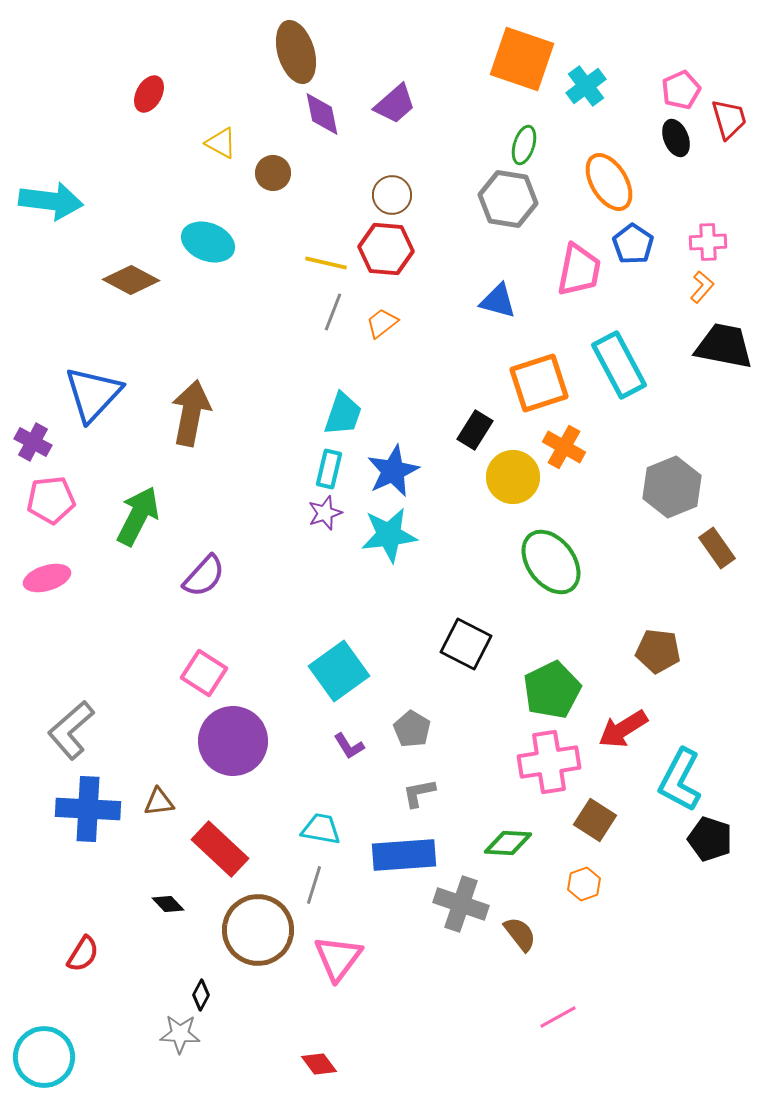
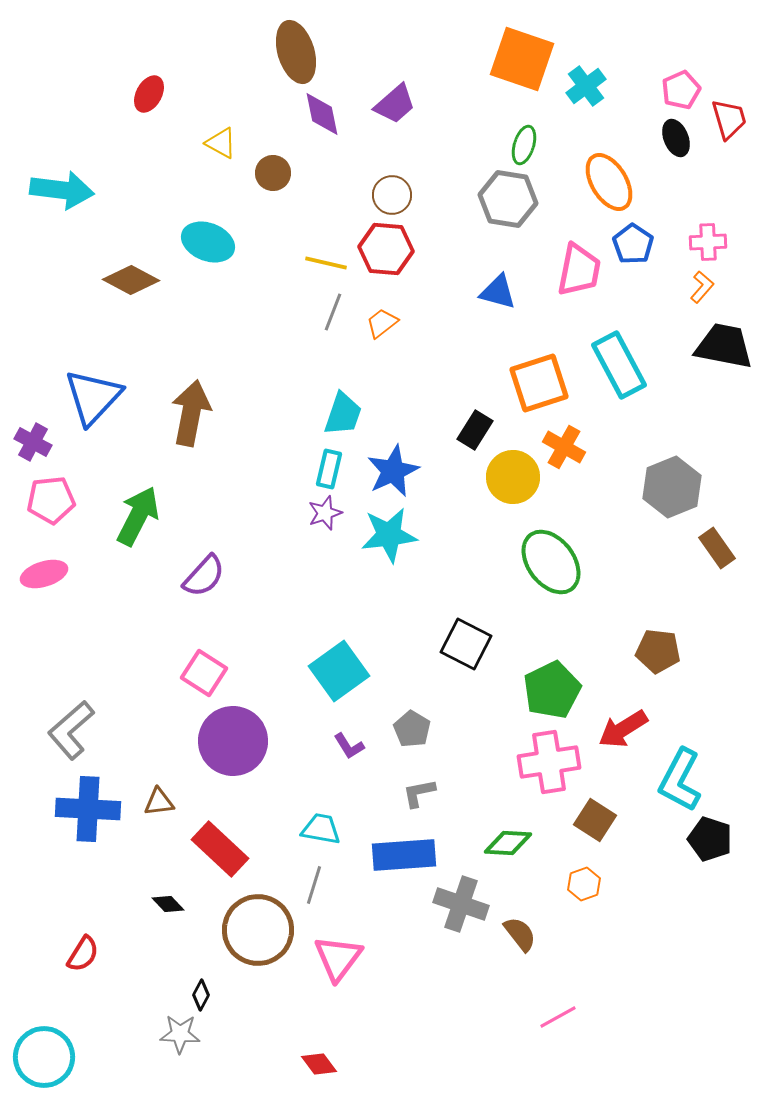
cyan arrow at (51, 201): moved 11 px right, 11 px up
blue triangle at (498, 301): moved 9 px up
blue triangle at (93, 394): moved 3 px down
pink ellipse at (47, 578): moved 3 px left, 4 px up
